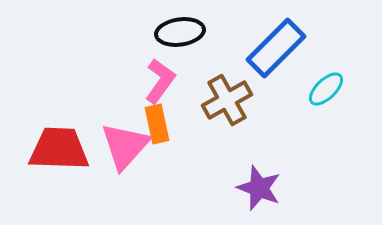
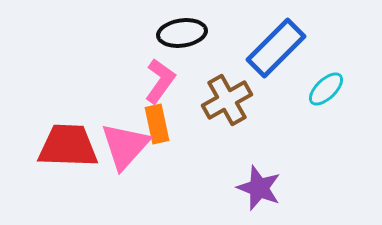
black ellipse: moved 2 px right, 1 px down
red trapezoid: moved 9 px right, 3 px up
